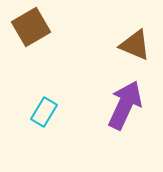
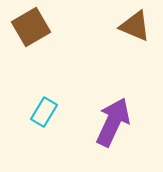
brown triangle: moved 19 px up
purple arrow: moved 12 px left, 17 px down
